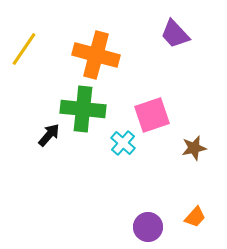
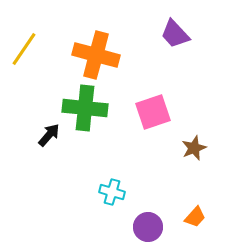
green cross: moved 2 px right, 1 px up
pink square: moved 1 px right, 3 px up
cyan cross: moved 11 px left, 49 px down; rotated 25 degrees counterclockwise
brown star: rotated 10 degrees counterclockwise
